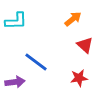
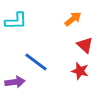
red star: moved 1 px right, 7 px up; rotated 24 degrees clockwise
